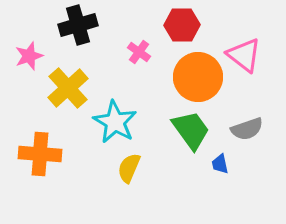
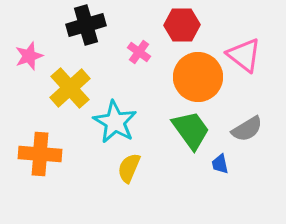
black cross: moved 8 px right
yellow cross: moved 2 px right
gray semicircle: rotated 12 degrees counterclockwise
